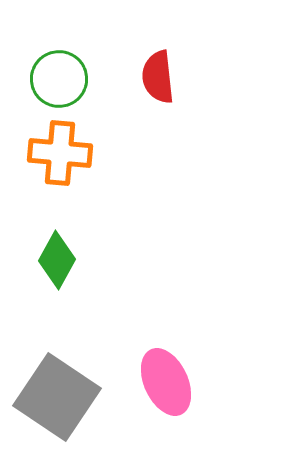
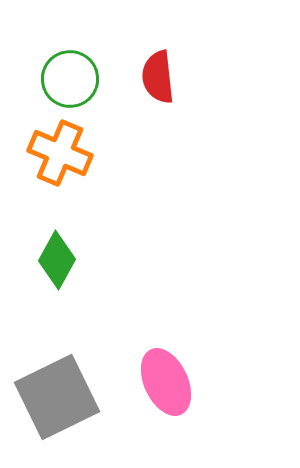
green circle: moved 11 px right
orange cross: rotated 18 degrees clockwise
gray square: rotated 30 degrees clockwise
